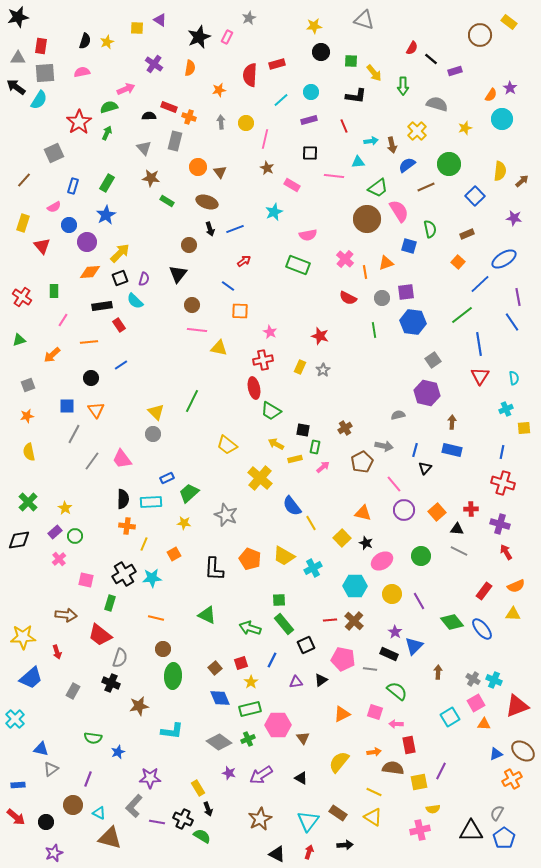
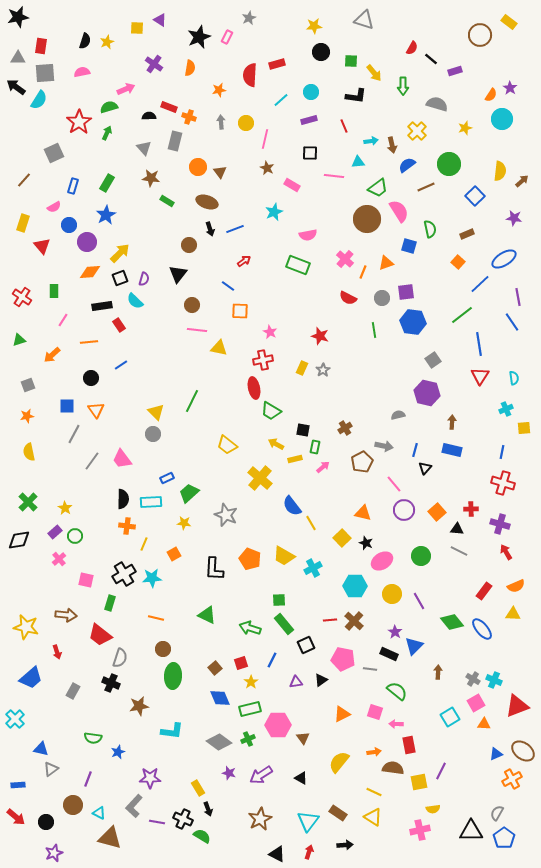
orange line at (365, 272): moved 2 px left; rotated 32 degrees clockwise
yellow rectangle at (300, 367): moved 2 px right, 1 px down
yellow star at (23, 637): moved 3 px right, 10 px up; rotated 15 degrees clockwise
